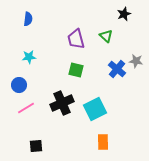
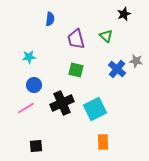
blue semicircle: moved 22 px right
blue circle: moved 15 px right
